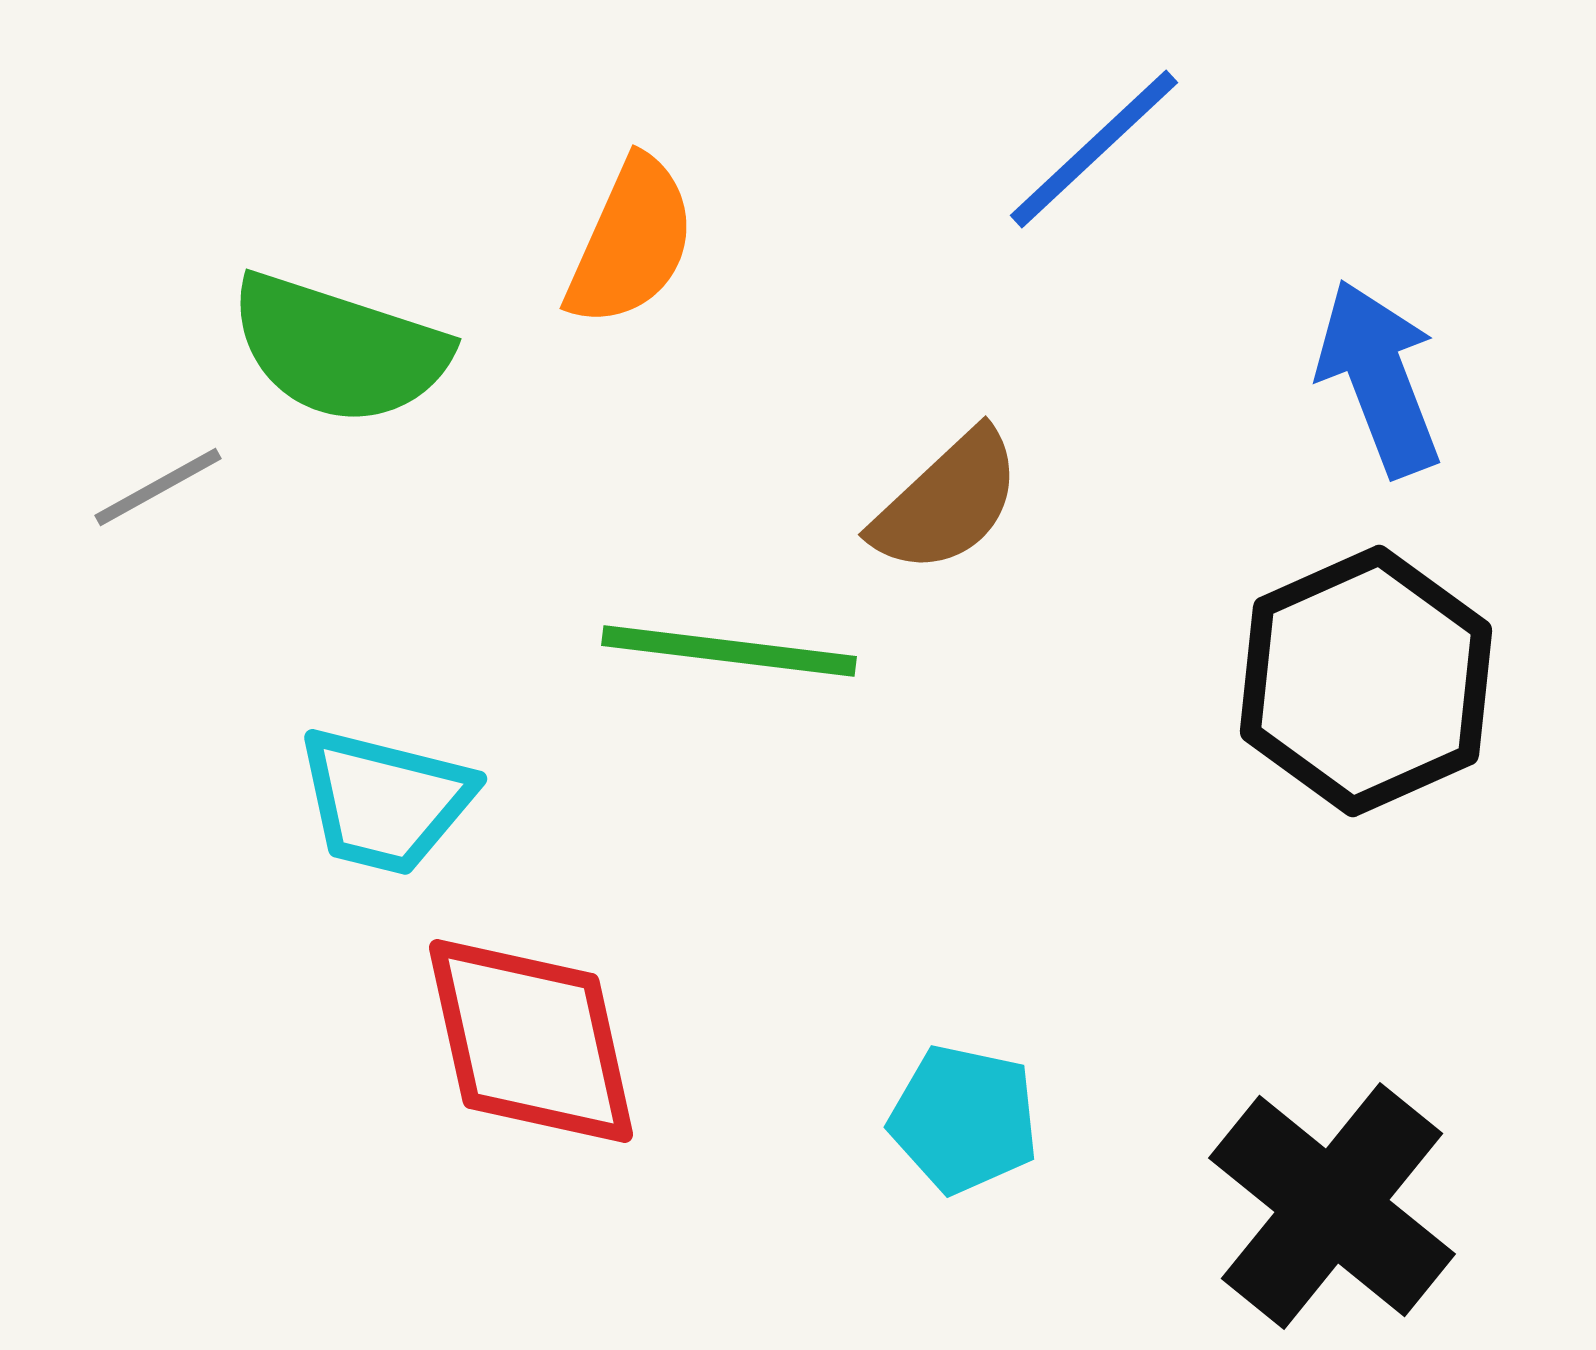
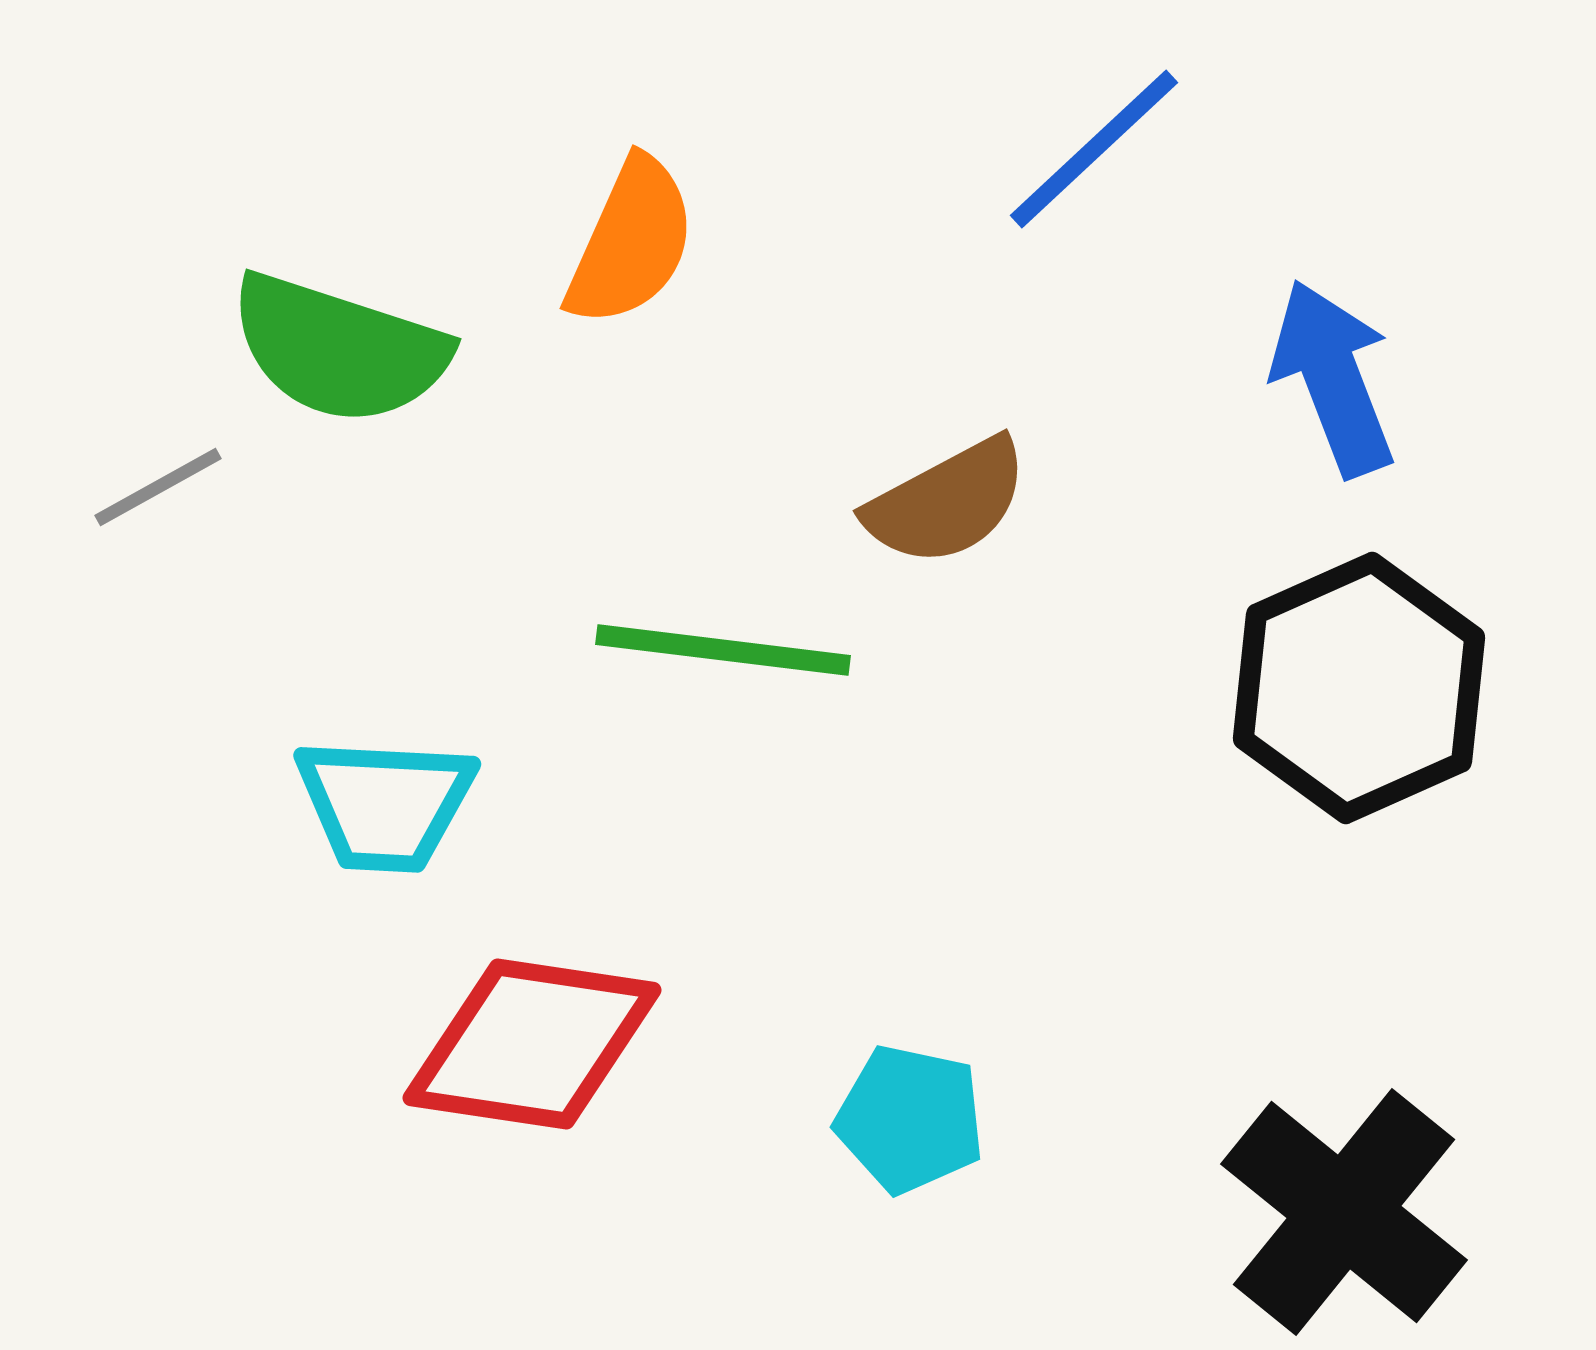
blue arrow: moved 46 px left
brown semicircle: rotated 15 degrees clockwise
green line: moved 6 px left, 1 px up
black hexagon: moved 7 px left, 7 px down
cyan trapezoid: moved 3 px down; rotated 11 degrees counterclockwise
red diamond: moved 1 px right, 3 px down; rotated 69 degrees counterclockwise
cyan pentagon: moved 54 px left
black cross: moved 12 px right, 6 px down
